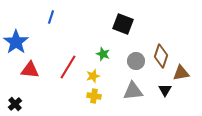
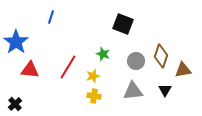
brown triangle: moved 2 px right, 3 px up
